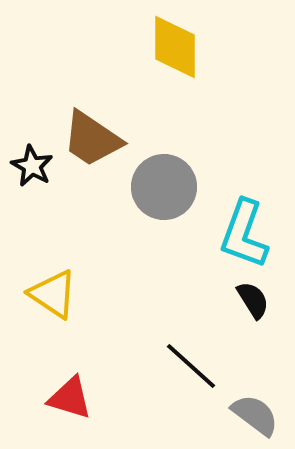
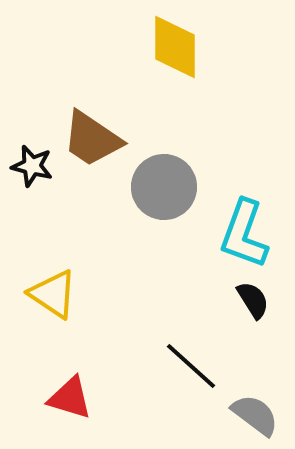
black star: rotated 15 degrees counterclockwise
